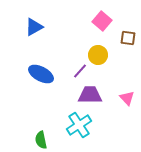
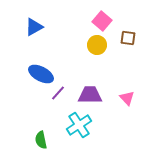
yellow circle: moved 1 px left, 10 px up
purple line: moved 22 px left, 22 px down
